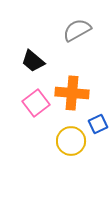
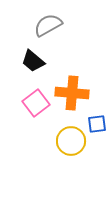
gray semicircle: moved 29 px left, 5 px up
blue square: moved 1 px left; rotated 18 degrees clockwise
